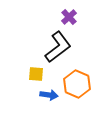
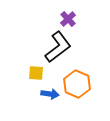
purple cross: moved 1 px left, 2 px down
yellow square: moved 1 px up
blue arrow: moved 1 px right, 1 px up
